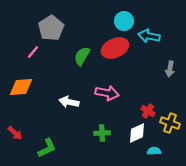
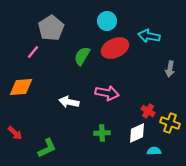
cyan circle: moved 17 px left
